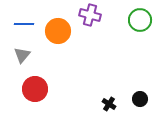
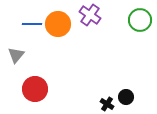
purple cross: rotated 20 degrees clockwise
blue line: moved 8 px right
orange circle: moved 7 px up
gray triangle: moved 6 px left
black circle: moved 14 px left, 2 px up
black cross: moved 2 px left
